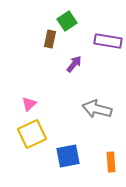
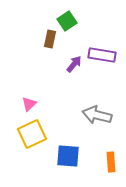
purple rectangle: moved 6 px left, 14 px down
gray arrow: moved 6 px down
blue square: rotated 15 degrees clockwise
